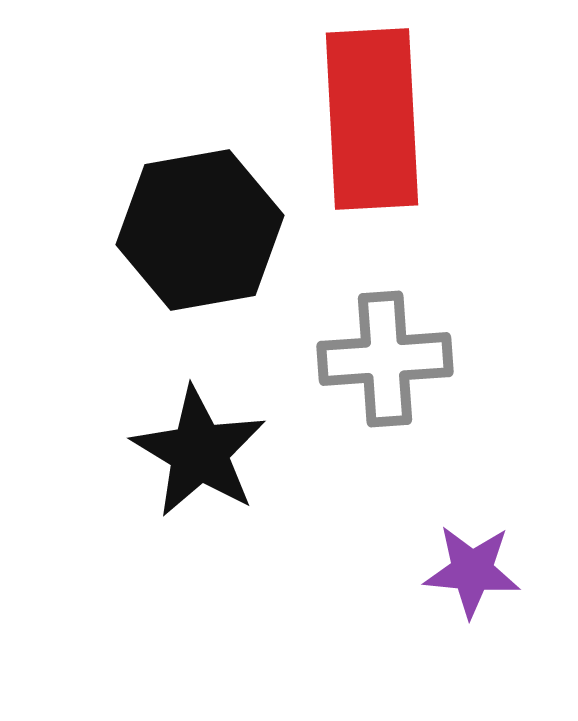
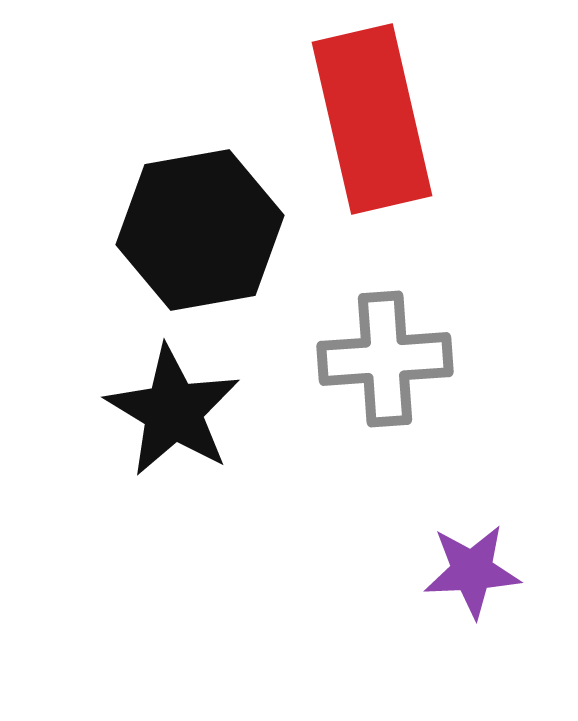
red rectangle: rotated 10 degrees counterclockwise
black star: moved 26 px left, 41 px up
purple star: rotated 8 degrees counterclockwise
